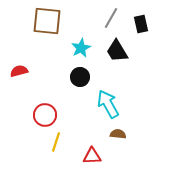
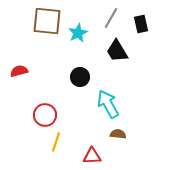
cyan star: moved 3 px left, 15 px up
